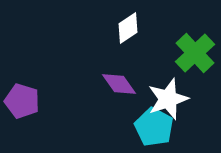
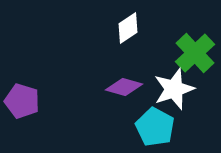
purple diamond: moved 5 px right, 3 px down; rotated 39 degrees counterclockwise
white star: moved 6 px right, 10 px up
cyan pentagon: moved 1 px right
